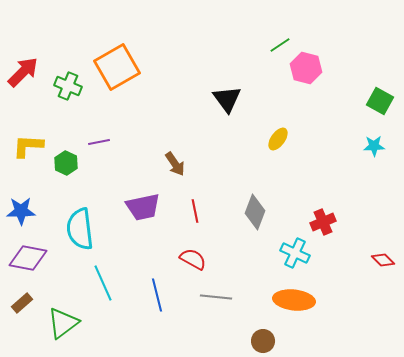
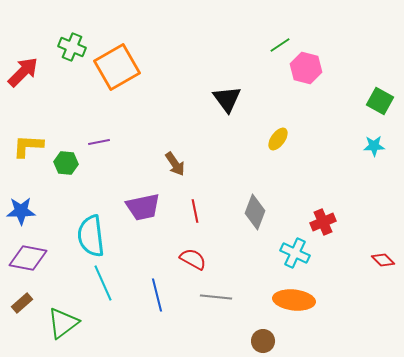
green cross: moved 4 px right, 39 px up
green hexagon: rotated 20 degrees counterclockwise
cyan semicircle: moved 11 px right, 7 px down
